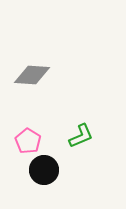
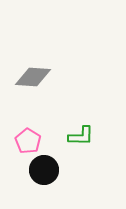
gray diamond: moved 1 px right, 2 px down
green L-shape: rotated 24 degrees clockwise
